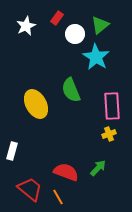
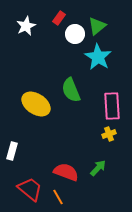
red rectangle: moved 2 px right
green triangle: moved 3 px left, 1 px down
cyan star: moved 2 px right
yellow ellipse: rotated 28 degrees counterclockwise
